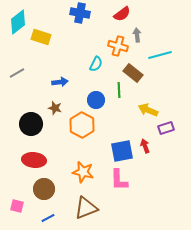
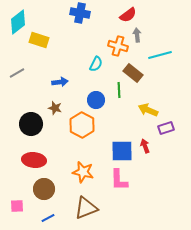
red semicircle: moved 6 px right, 1 px down
yellow rectangle: moved 2 px left, 3 px down
blue square: rotated 10 degrees clockwise
pink square: rotated 16 degrees counterclockwise
